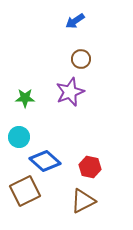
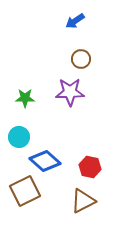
purple star: rotated 20 degrees clockwise
